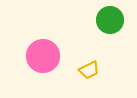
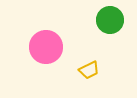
pink circle: moved 3 px right, 9 px up
